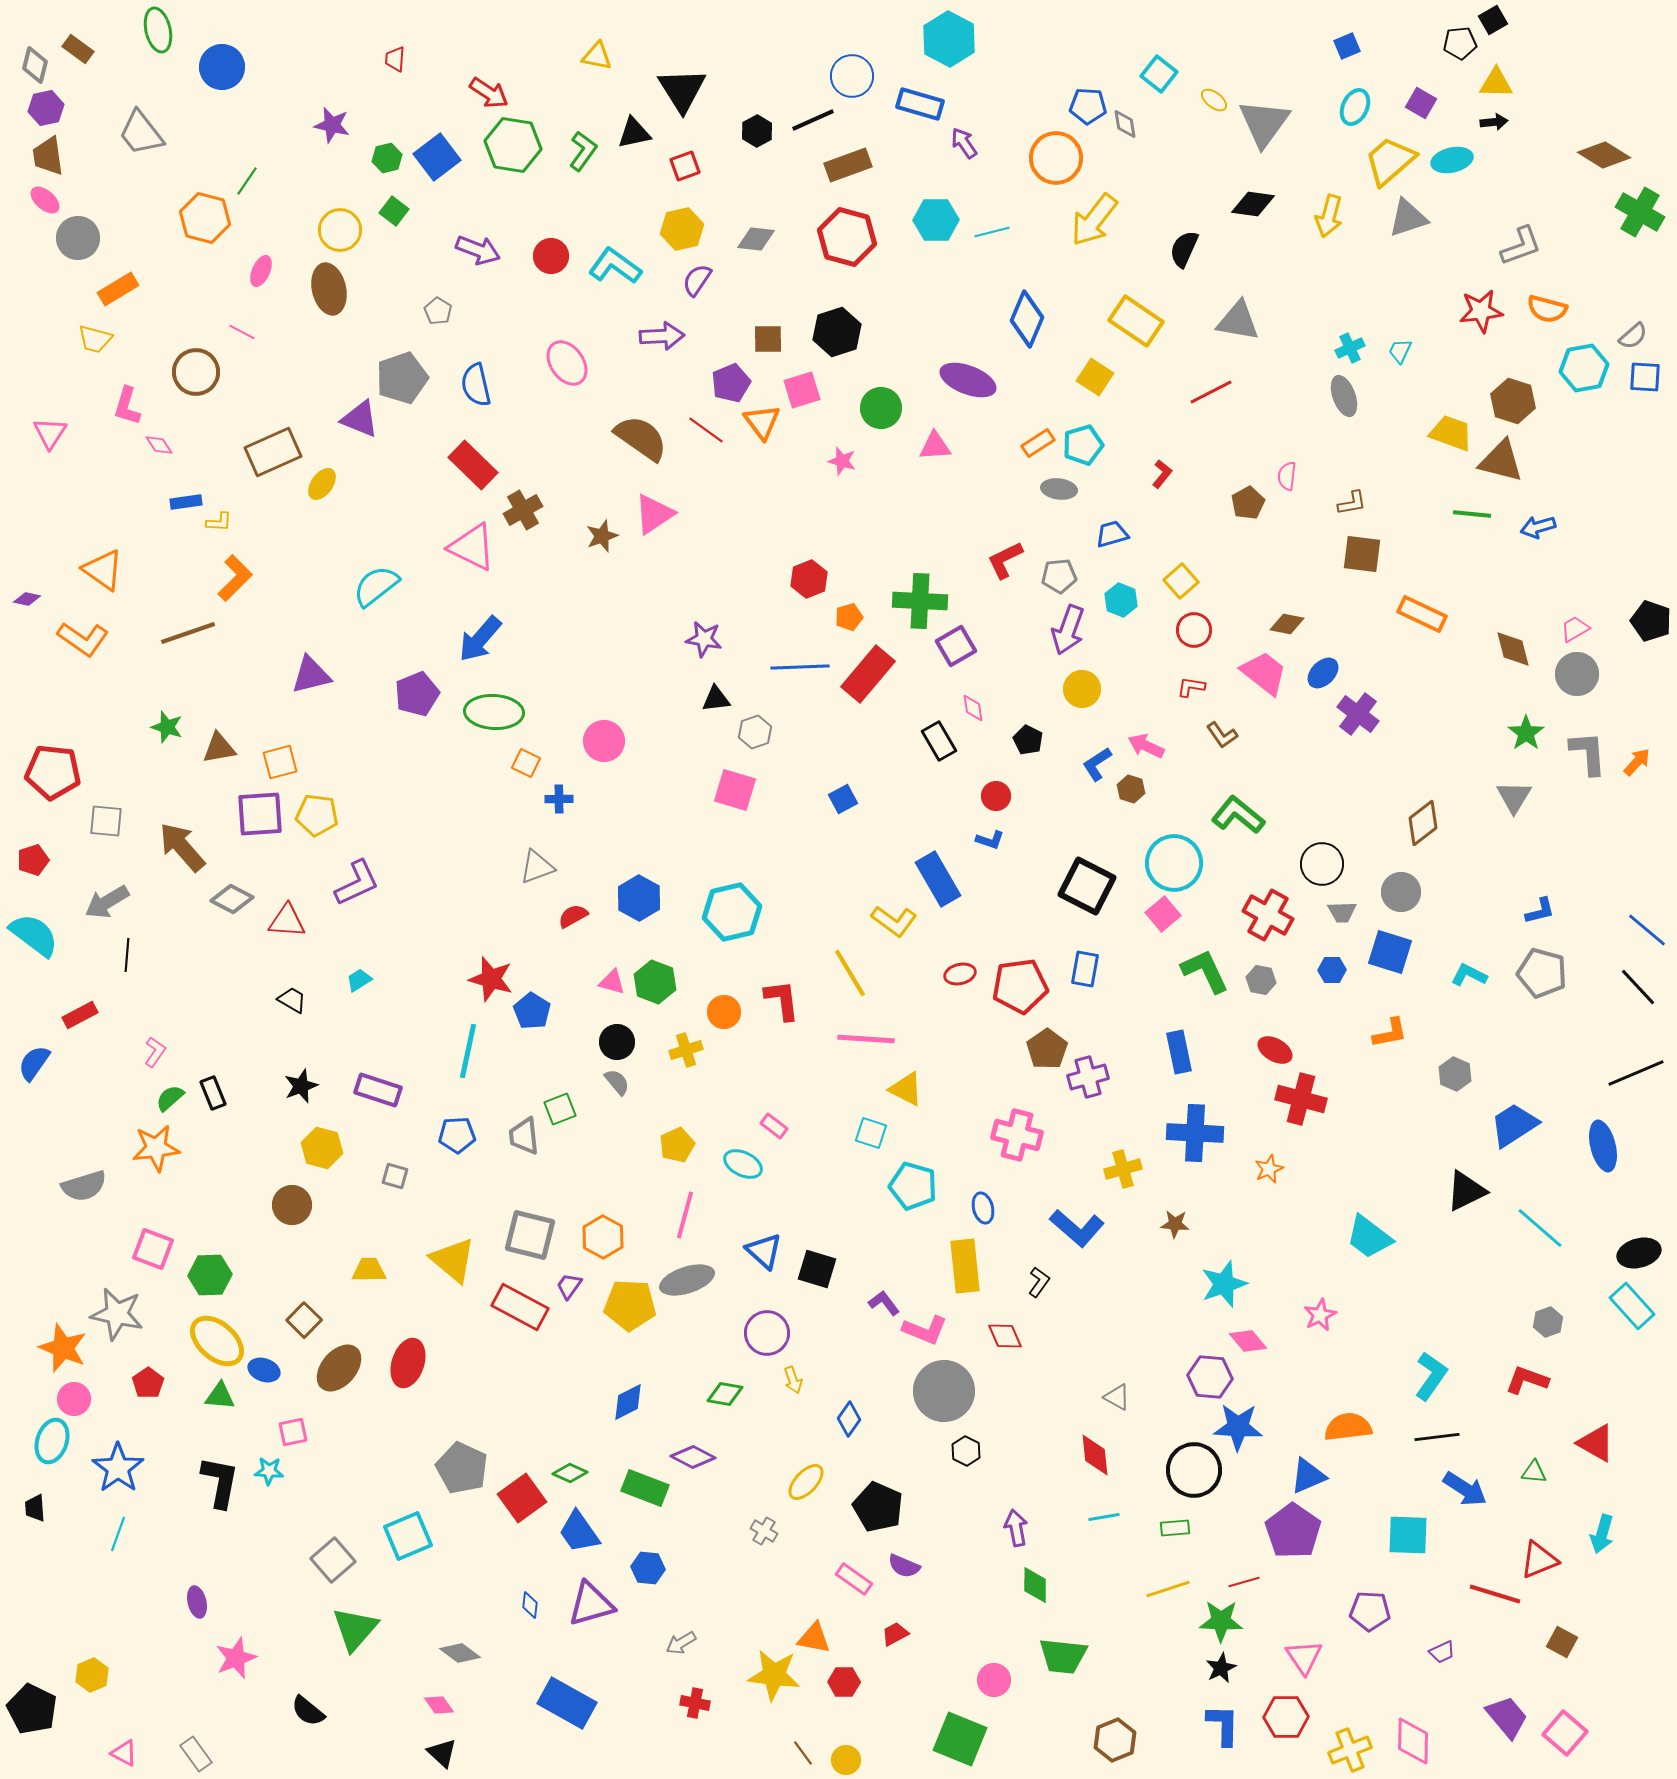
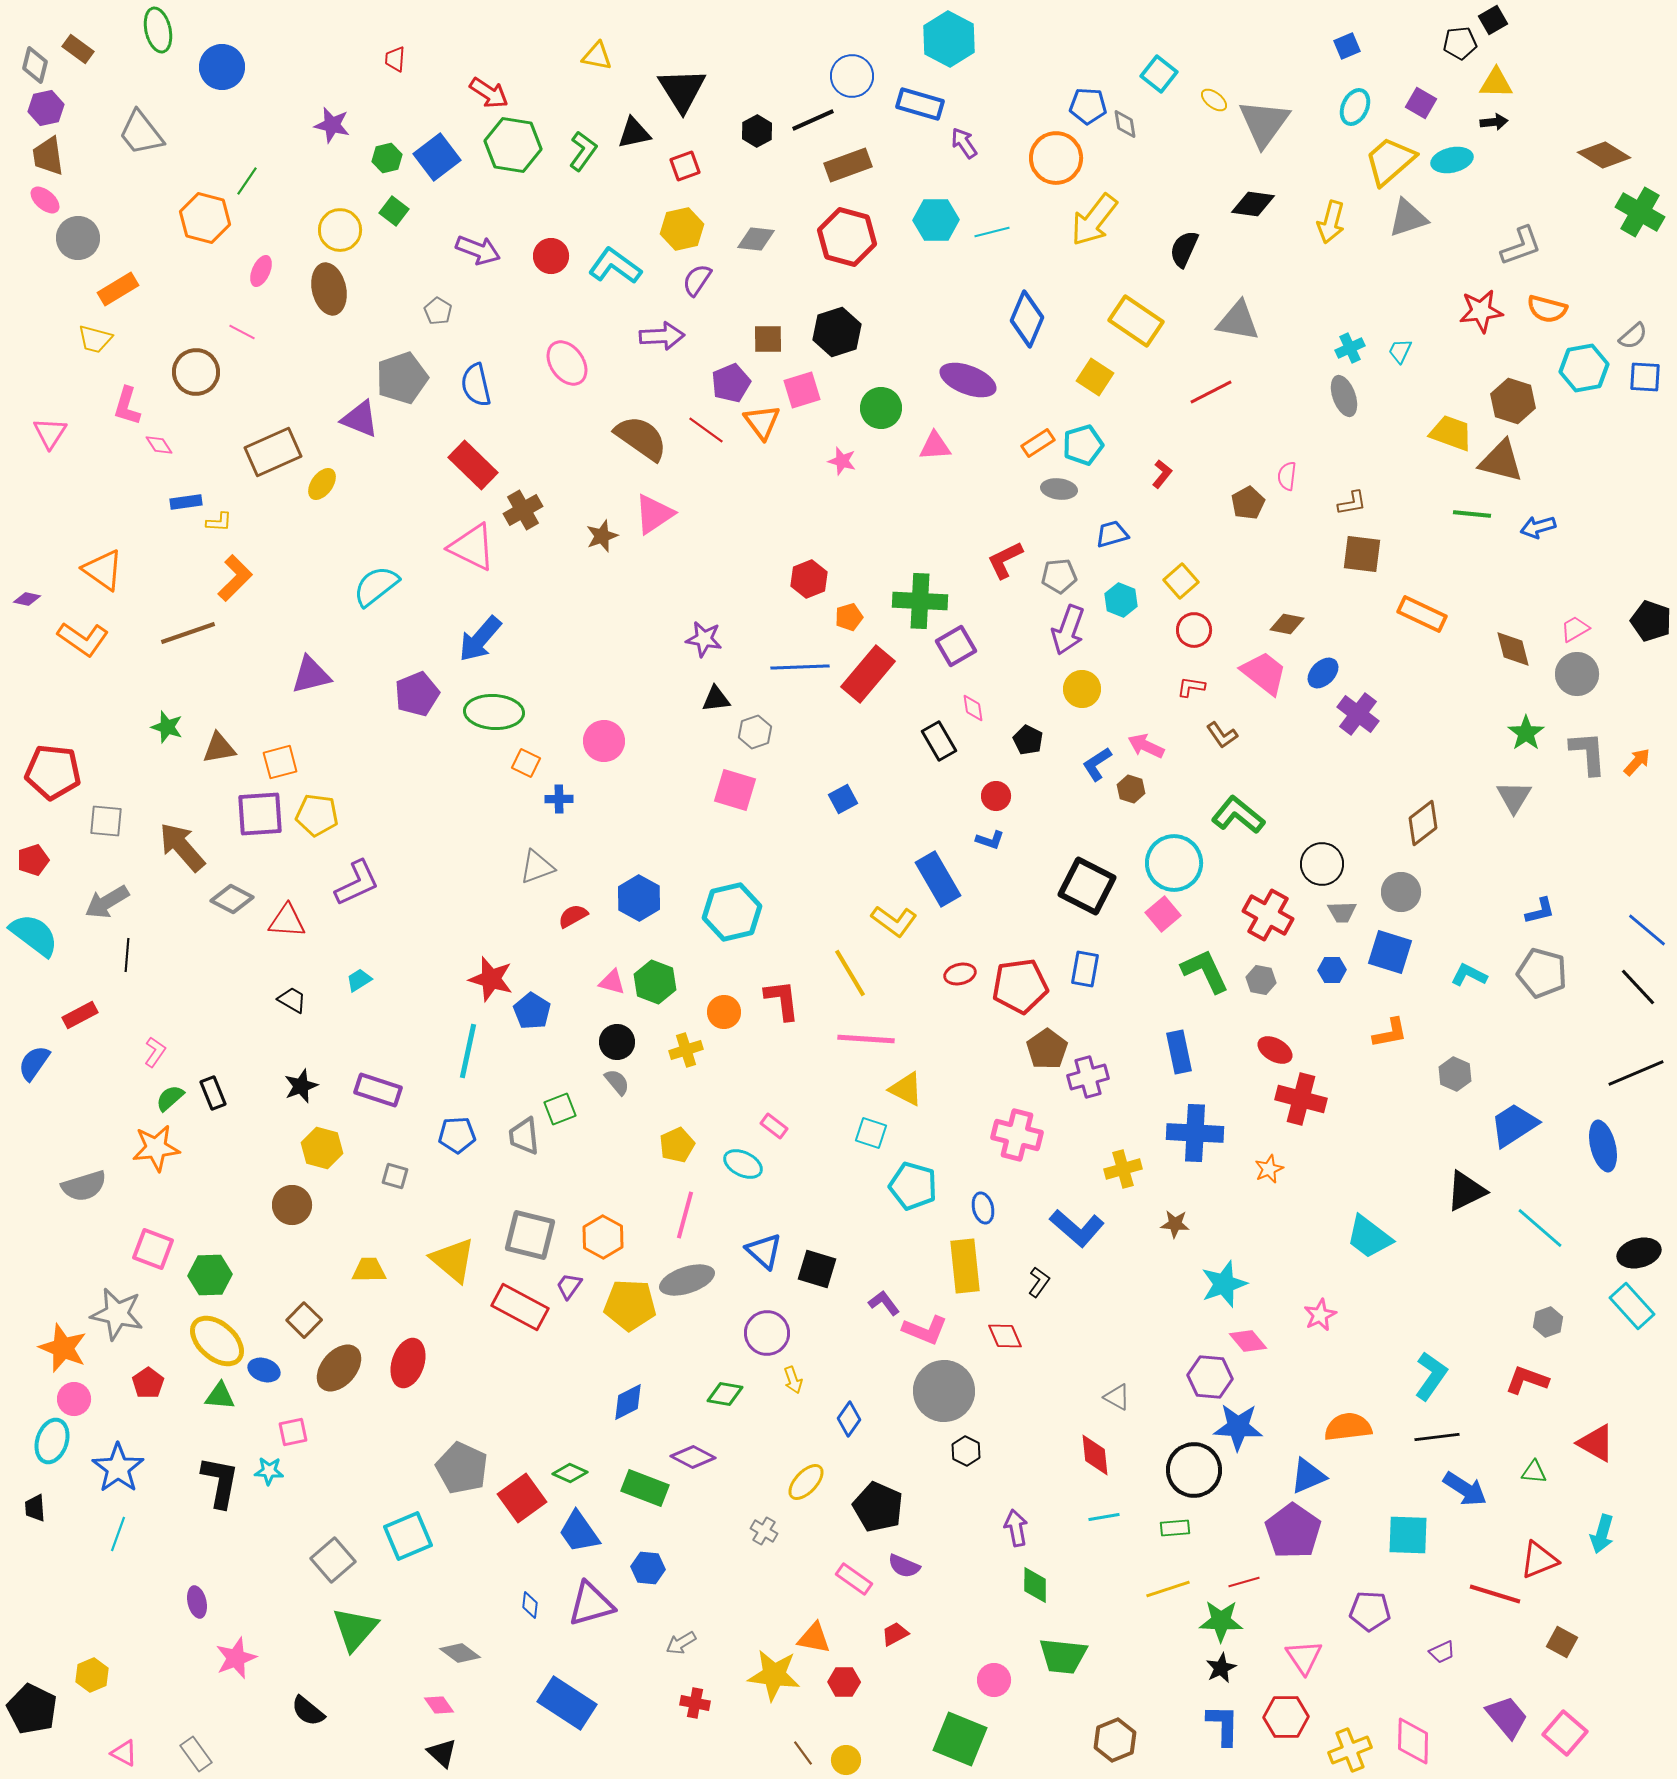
yellow arrow at (1329, 216): moved 2 px right, 6 px down
blue rectangle at (567, 1703): rotated 4 degrees clockwise
